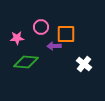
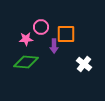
pink star: moved 9 px right, 1 px down
purple arrow: rotated 88 degrees counterclockwise
